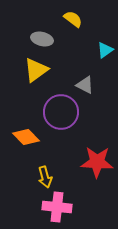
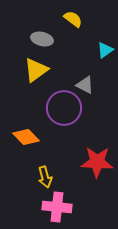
purple circle: moved 3 px right, 4 px up
